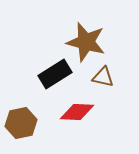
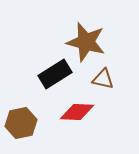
brown triangle: moved 2 px down
